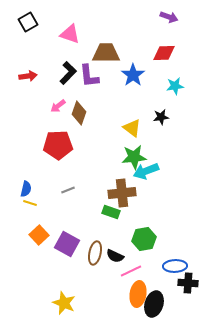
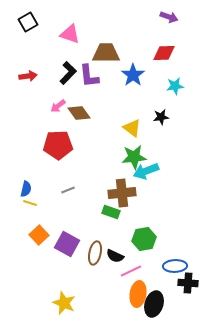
brown diamond: rotated 55 degrees counterclockwise
